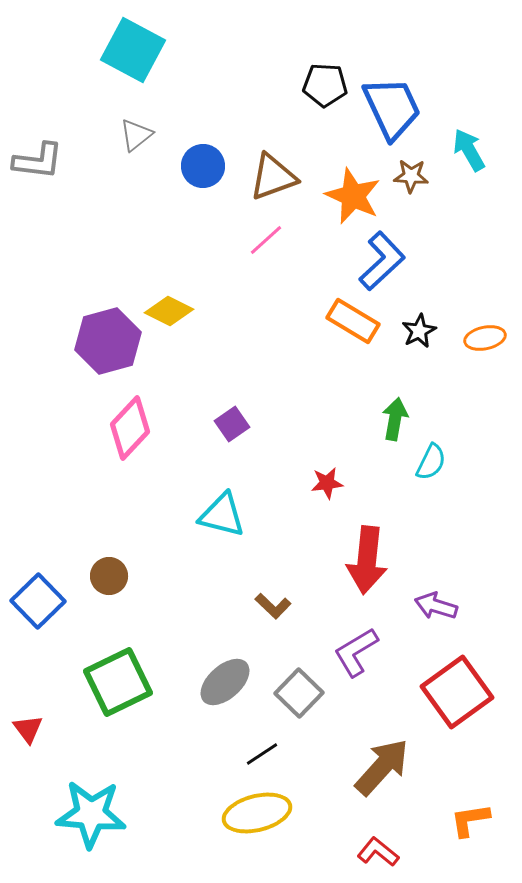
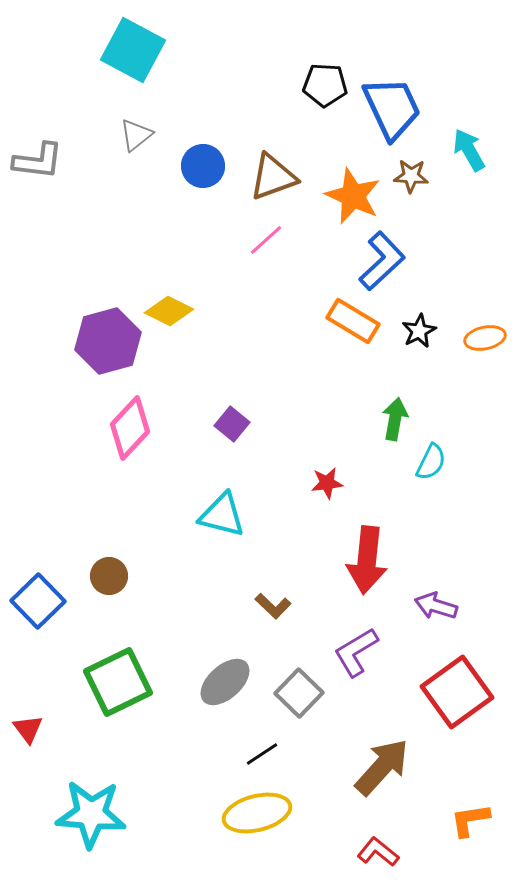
purple square: rotated 16 degrees counterclockwise
